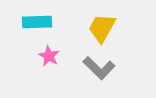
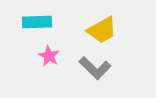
yellow trapezoid: moved 2 px down; rotated 148 degrees counterclockwise
gray L-shape: moved 4 px left
